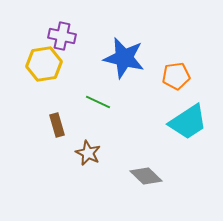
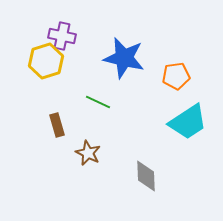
yellow hexagon: moved 2 px right, 3 px up; rotated 8 degrees counterclockwise
gray diamond: rotated 44 degrees clockwise
